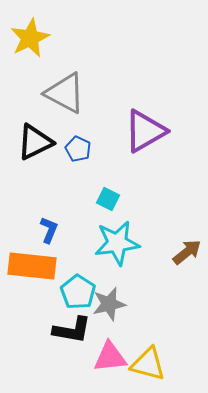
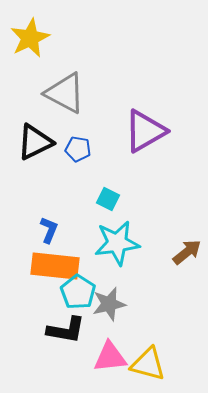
blue pentagon: rotated 15 degrees counterclockwise
orange rectangle: moved 23 px right
black L-shape: moved 6 px left
